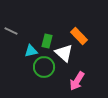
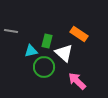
gray line: rotated 16 degrees counterclockwise
orange rectangle: moved 2 px up; rotated 12 degrees counterclockwise
pink arrow: rotated 102 degrees clockwise
